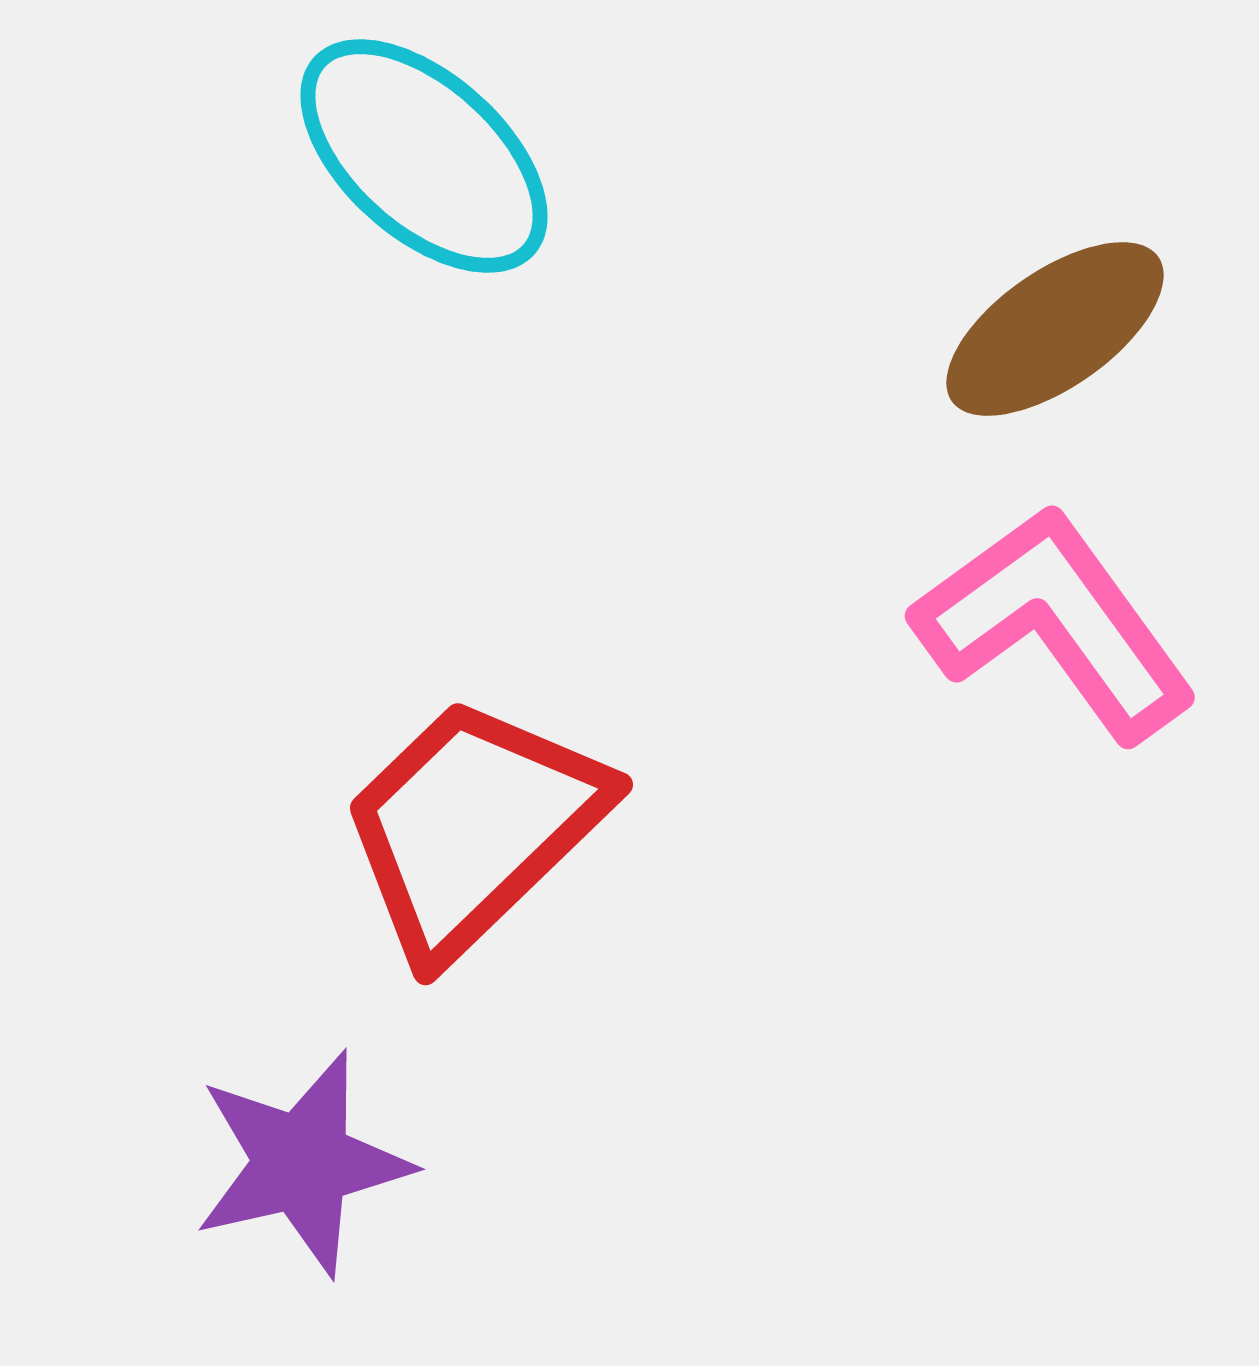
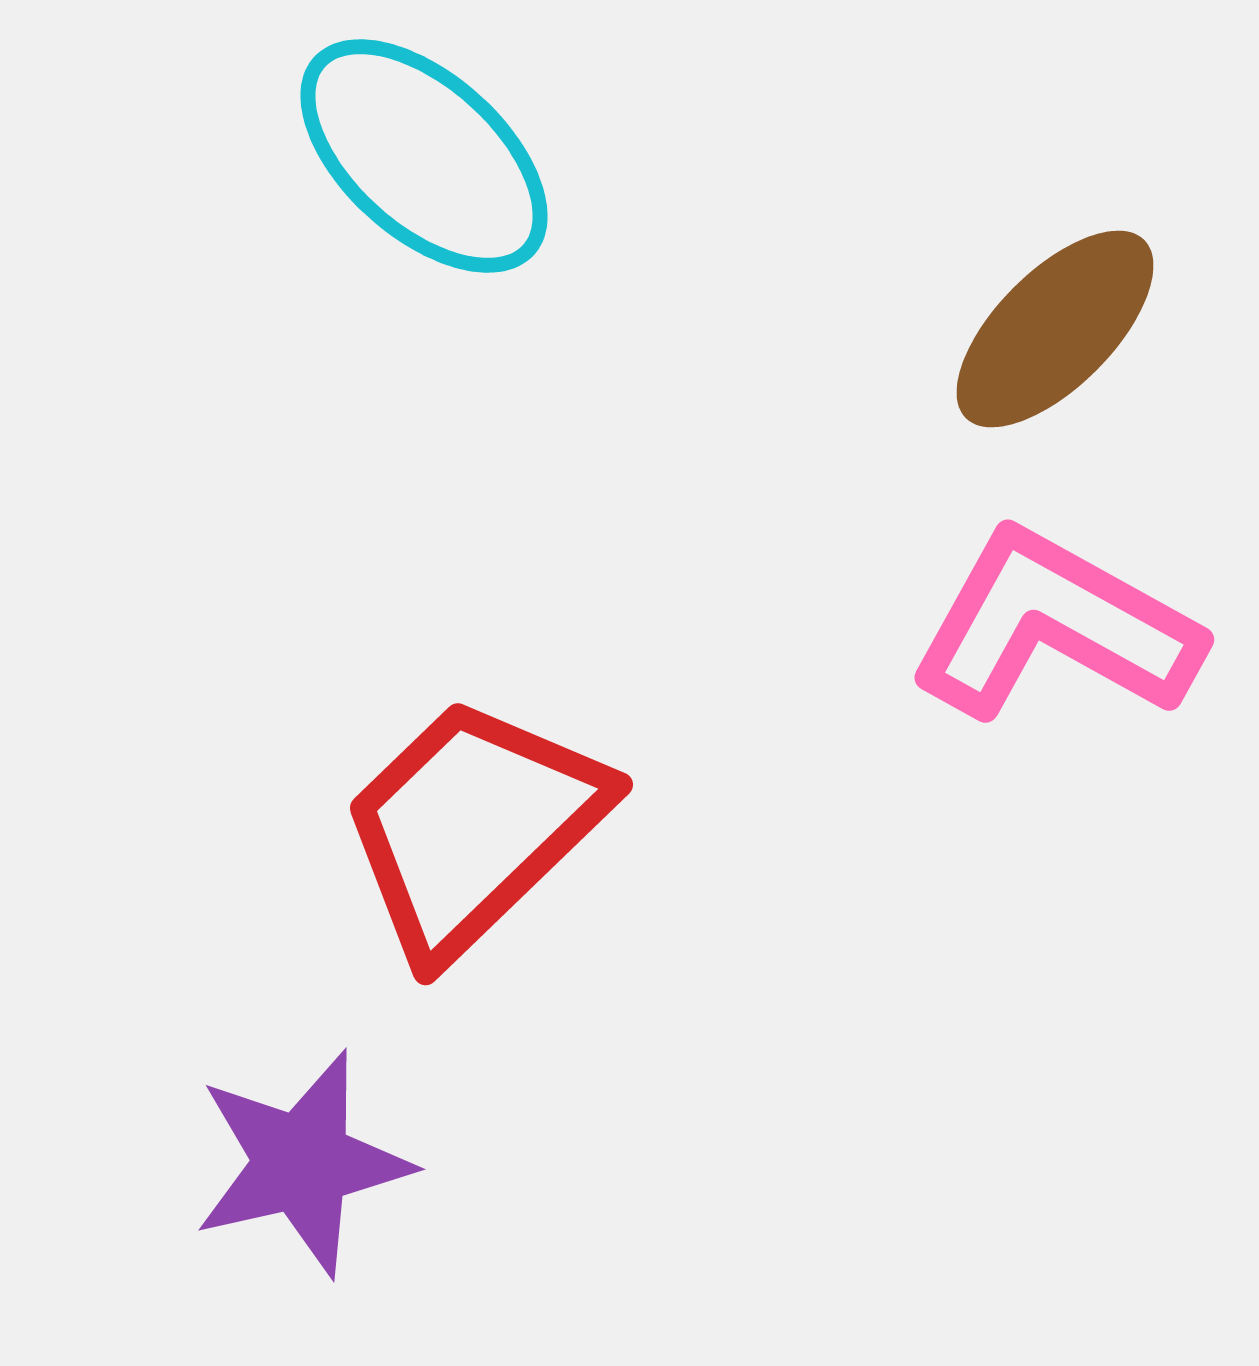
brown ellipse: rotated 10 degrees counterclockwise
pink L-shape: moved 3 px down; rotated 25 degrees counterclockwise
